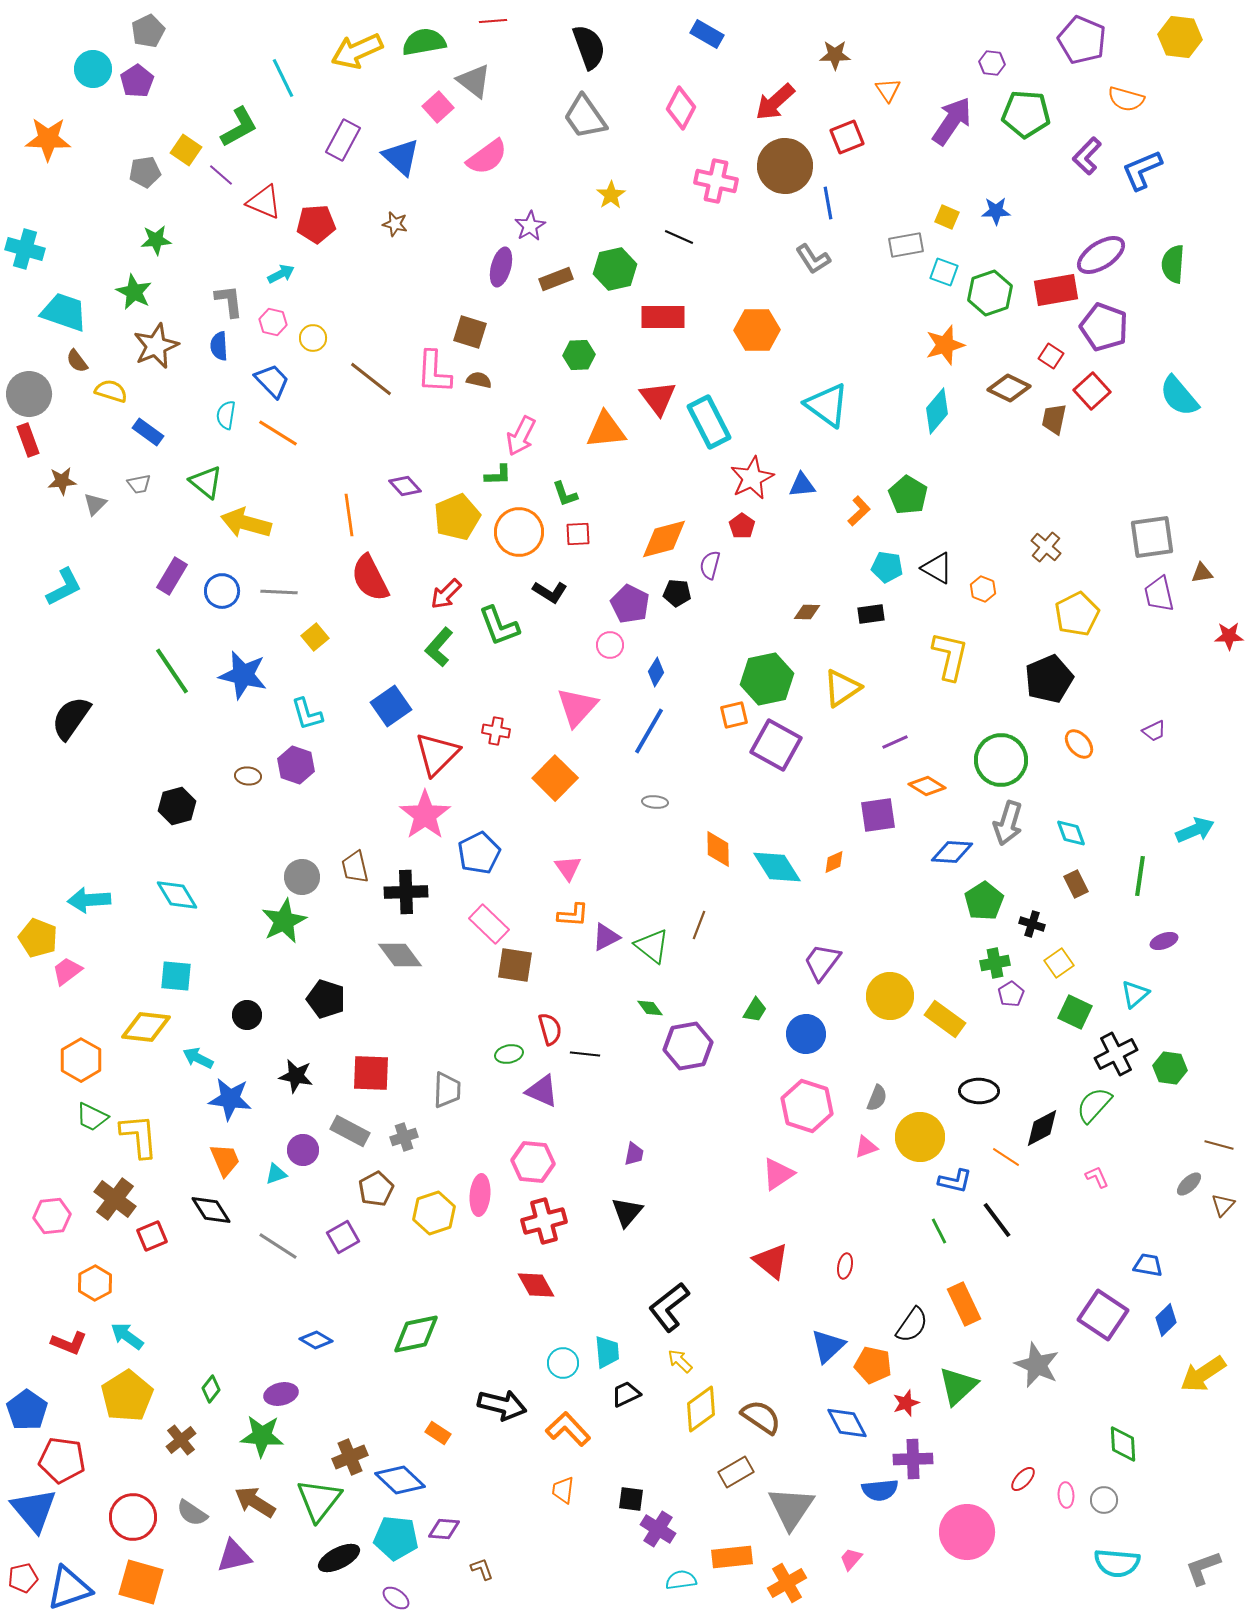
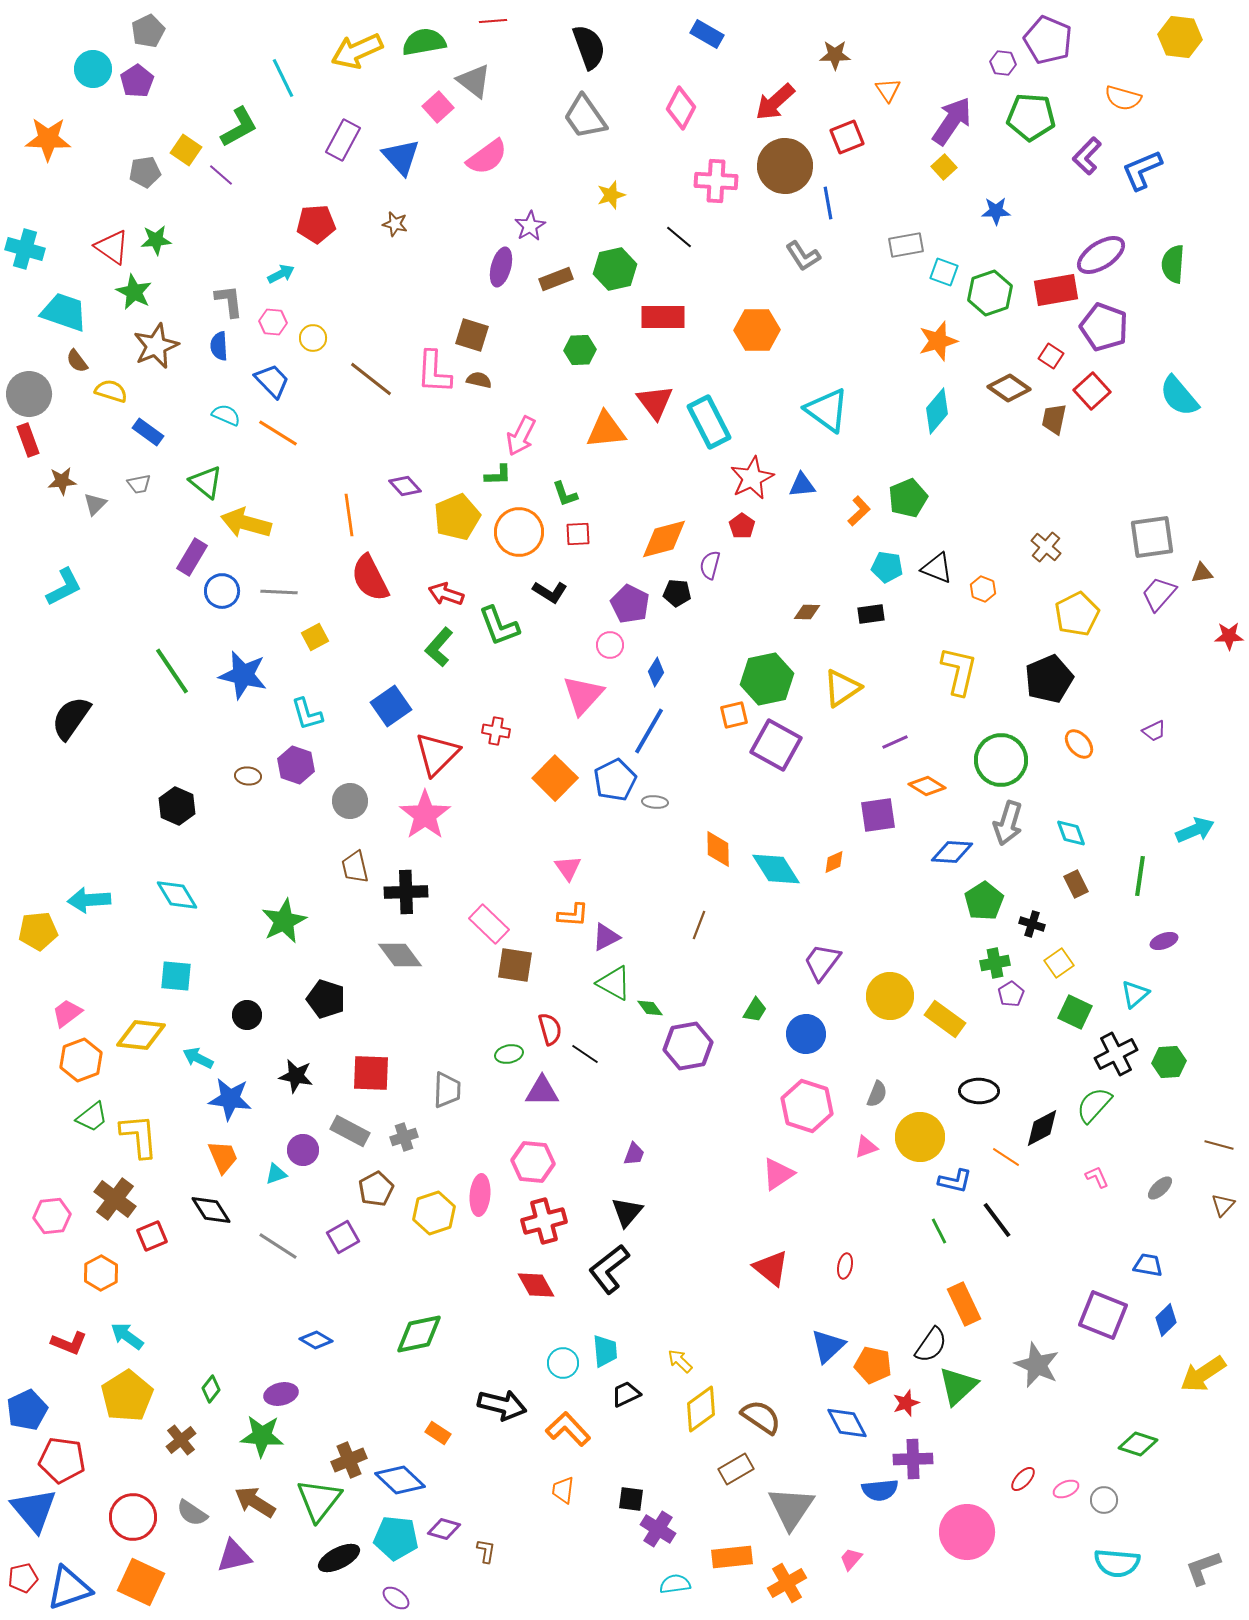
purple pentagon at (1082, 40): moved 34 px left
purple hexagon at (992, 63): moved 11 px right
orange semicircle at (1126, 99): moved 3 px left, 1 px up
green pentagon at (1026, 114): moved 5 px right, 3 px down
blue triangle at (401, 157): rotated 6 degrees clockwise
pink cross at (716, 181): rotated 9 degrees counterclockwise
yellow star at (611, 195): rotated 16 degrees clockwise
red triangle at (264, 202): moved 152 px left, 45 px down; rotated 12 degrees clockwise
yellow square at (947, 217): moved 3 px left, 50 px up; rotated 25 degrees clockwise
black line at (679, 237): rotated 16 degrees clockwise
gray L-shape at (813, 259): moved 10 px left, 3 px up
pink hexagon at (273, 322): rotated 8 degrees counterclockwise
brown square at (470, 332): moved 2 px right, 3 px down
orange star at (945, 345): moved 7 px left, 4 px up
green hexagon at (579, 355): moved 1 px right, 5 px up
brown diamond at (1009, 388): rotated 9 degrees clockwise
red triangle at (658, 398): moved 3 px left, 4 px down
cyan triangle at (827, 405): moved 5 px down
cyan semicircle at (226, 415): rotated 104 degrees clockwise
green pentagon at (908, 495): moved 3 px down; rotated 18 degrees clockwise
black triangle at (937, 568): rotated 8 degrees counterclockwise
purple rectangle at (172, 576): moved 20 px right, 19 px up
red arrow at (446, 594): rotated 64 degrees clockwise
purple trapezoid at (1159, 594): rotated 54 degrees clockwise
yellow square at (315, 637): rotated 12 degrees clockwise
yellow L-shape at (950, 656): moved 9 px right, 15 px down
pink triangle at (577, 707): moved 6 px right, 12 px up
black hexagon at (177, 806): rotated 21 degrees counterclockwise
blue pentagon at (479, 853): moved 136 px right, 73 px up
cyan diamond at (777, 867): moved 1 px left, 2 px down
gray circle at (302, 877): moved 48 px right, 76 px up
yellow pentagon at (38, 938): moved 7 px up; rotated 27 degrees counterclockwise
green triangle at (652, 946): moved 38 px left, 37 px down; rotated 9 degrees counterclockwise
pink trapezoid at (67, 971): moved 42 px down
yellow diamond at (146, 1027): moved 5 px left, 8 px down
black line at (585, 1054): rotated 28 degrees clockwise
orange hexagon at (81, 1060): rotated 9 degrees clockwise
green hexagon at (1170, 1068): moved 1 px left, 6 px up; rotated 12 degrees counterclockwise
purple triangle at (542, 1091): rotated 24 degrees counterclockwise
gray semicircle at (877, 1098): moved 4 px up
green trapezoid at (92, 1117): rotated 64 degrees counterclockwise
purple trapezoid at (634, 1154): rotated 10 degrees clockwise
orange trapezoid at (225, 1160): moved 2 px left, 3 px up
gray ellipse at (1189, 1184): moved 29 px left, 4 px down
red triangle at (771, 1261): moved 7 px down
orange hexagon at (95, 1283): moved 6 px right, 10 px up
black L-shape at (669, 1307): moved 60 px left, 38 px up
purple square at (1103, 1315): rotated 12 degrees counterclockwise
black semicircle at (912, 1325): moved 19 px right, 20 px down
green diamond at (416, 1334): moved 3 px right
cyan trapezoid at (607, 1352): moved 2 px left, 1 px up
blue pentagon at (27, 1410): rotated 12 degrees clockwise
green diamond at (1123, 1444): moved 15 px right; rotated 69 degrees counterclockwise
brown cross at (350, 1457): moved 1 px left, 3 px down
brown rectangle at (736, 1472): moved 3 px up
pink ellipse at (1066, 1495): moved 6 px up; rotated 70 degrees clockwise
purple diamond at (444, 1529): rotated 12 degrees clockwise
brown L-shape at (482, 1569): moved 4 px right, 18 px up; rotated 30 degrees clockwise
cyan semicircle at (681, 1580): moved 6 px left, 4 px down
orange square at (141, 1582): rotated 9 degrees clockwise
